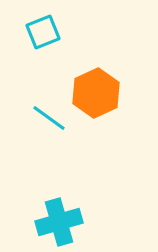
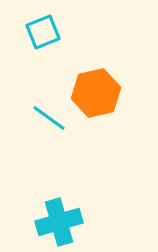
orange hexagon: rotated 12 degrees clockwise
